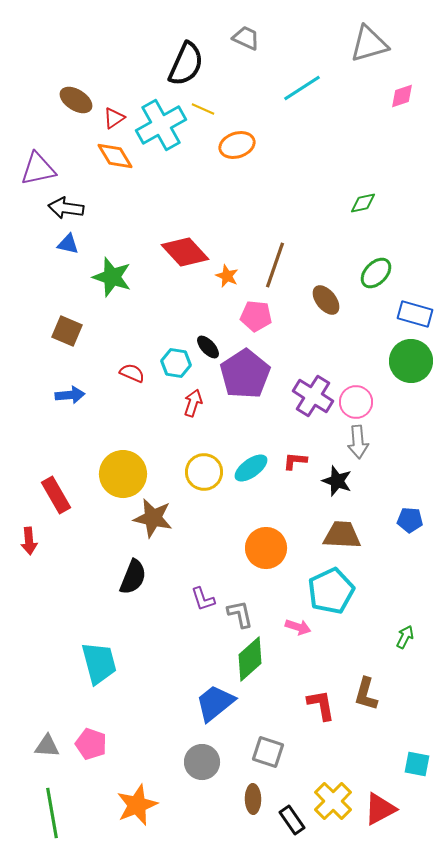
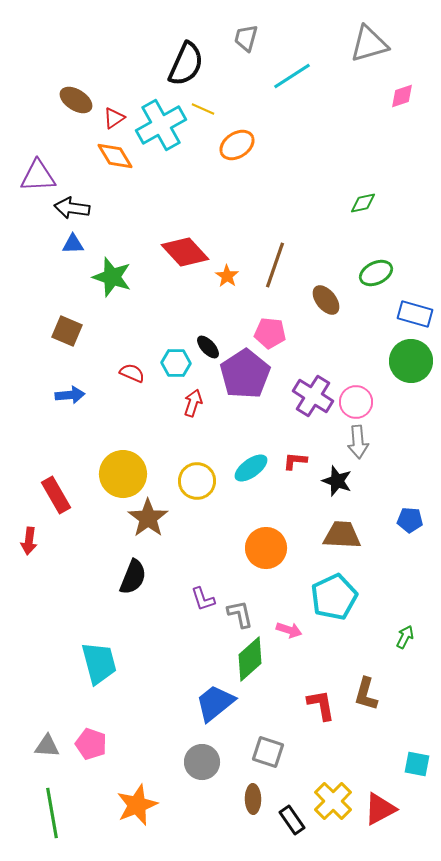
gray trapezoid at (246, 38): rotated 100 degrees counterclockwise
cyan line at (302, 88): moved 10 px left, 12 px up
orange ellipse at (237, 145): rotated 16 degrees counterclockwise
purple triangle at (38, 169): moved 7 px down; rotated 9 degrees clockwise
black arrow at (66, 208): moved 6 px right
blue triangle at (68, 244): moved 5 px right; rotated 15 degrees counterclockwise
green ellipse at (376, 273): rotated 20 degrees clockwise
orange star at (227, 276): rotated 10 degrees clockwise
pink pentagon at (256, 316): moved 14 px right, 17 px down
cyan hexagon at (176, 363): rotated 8 degrees counterclockwise
yellow circle at (204, 472): moved 7 px left, 9 px down
brown star at (153, 518): moved 5 px left; rotated 24 degrees clockwise
red arrow at (29, 541): rotated 12 degrees clockwise
cyan pentagon at (331, 591): moved 3 px right, 6 px down
pink arrow at (298, 627): moved 9 px left, 3 px down
